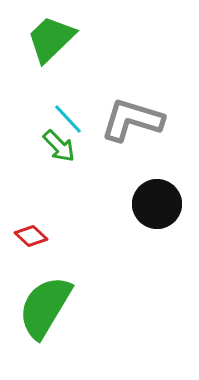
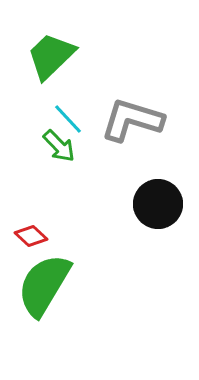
green trapezoid: moved 17 px down
black circle: moved 1 px right
green semicircle: moved 1 px left, 22 px up
